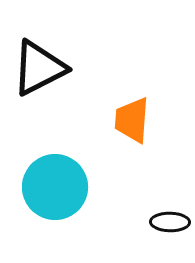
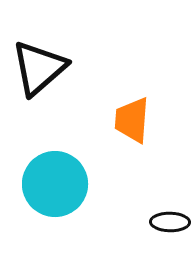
black triangle: rotated 14 degrees counterclockwise
cyan circle: moved 3 px up
